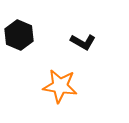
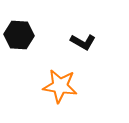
black hexagon: rotated 20 degrees counterclockwise
